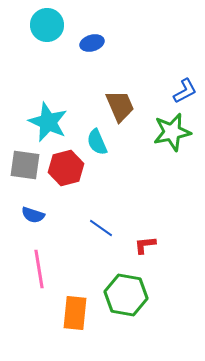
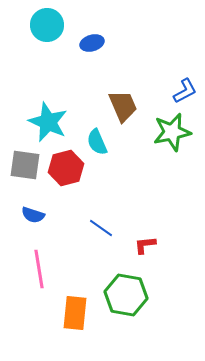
brown trapezoid: moved 3 px right
